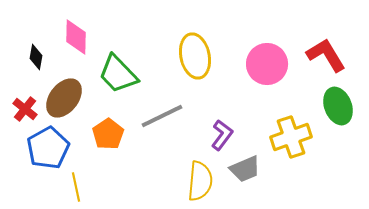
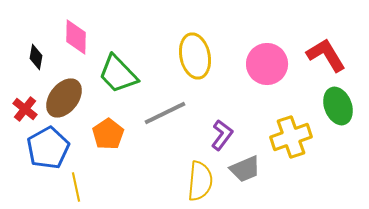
gray line: moved 3 px right, 3 px up
